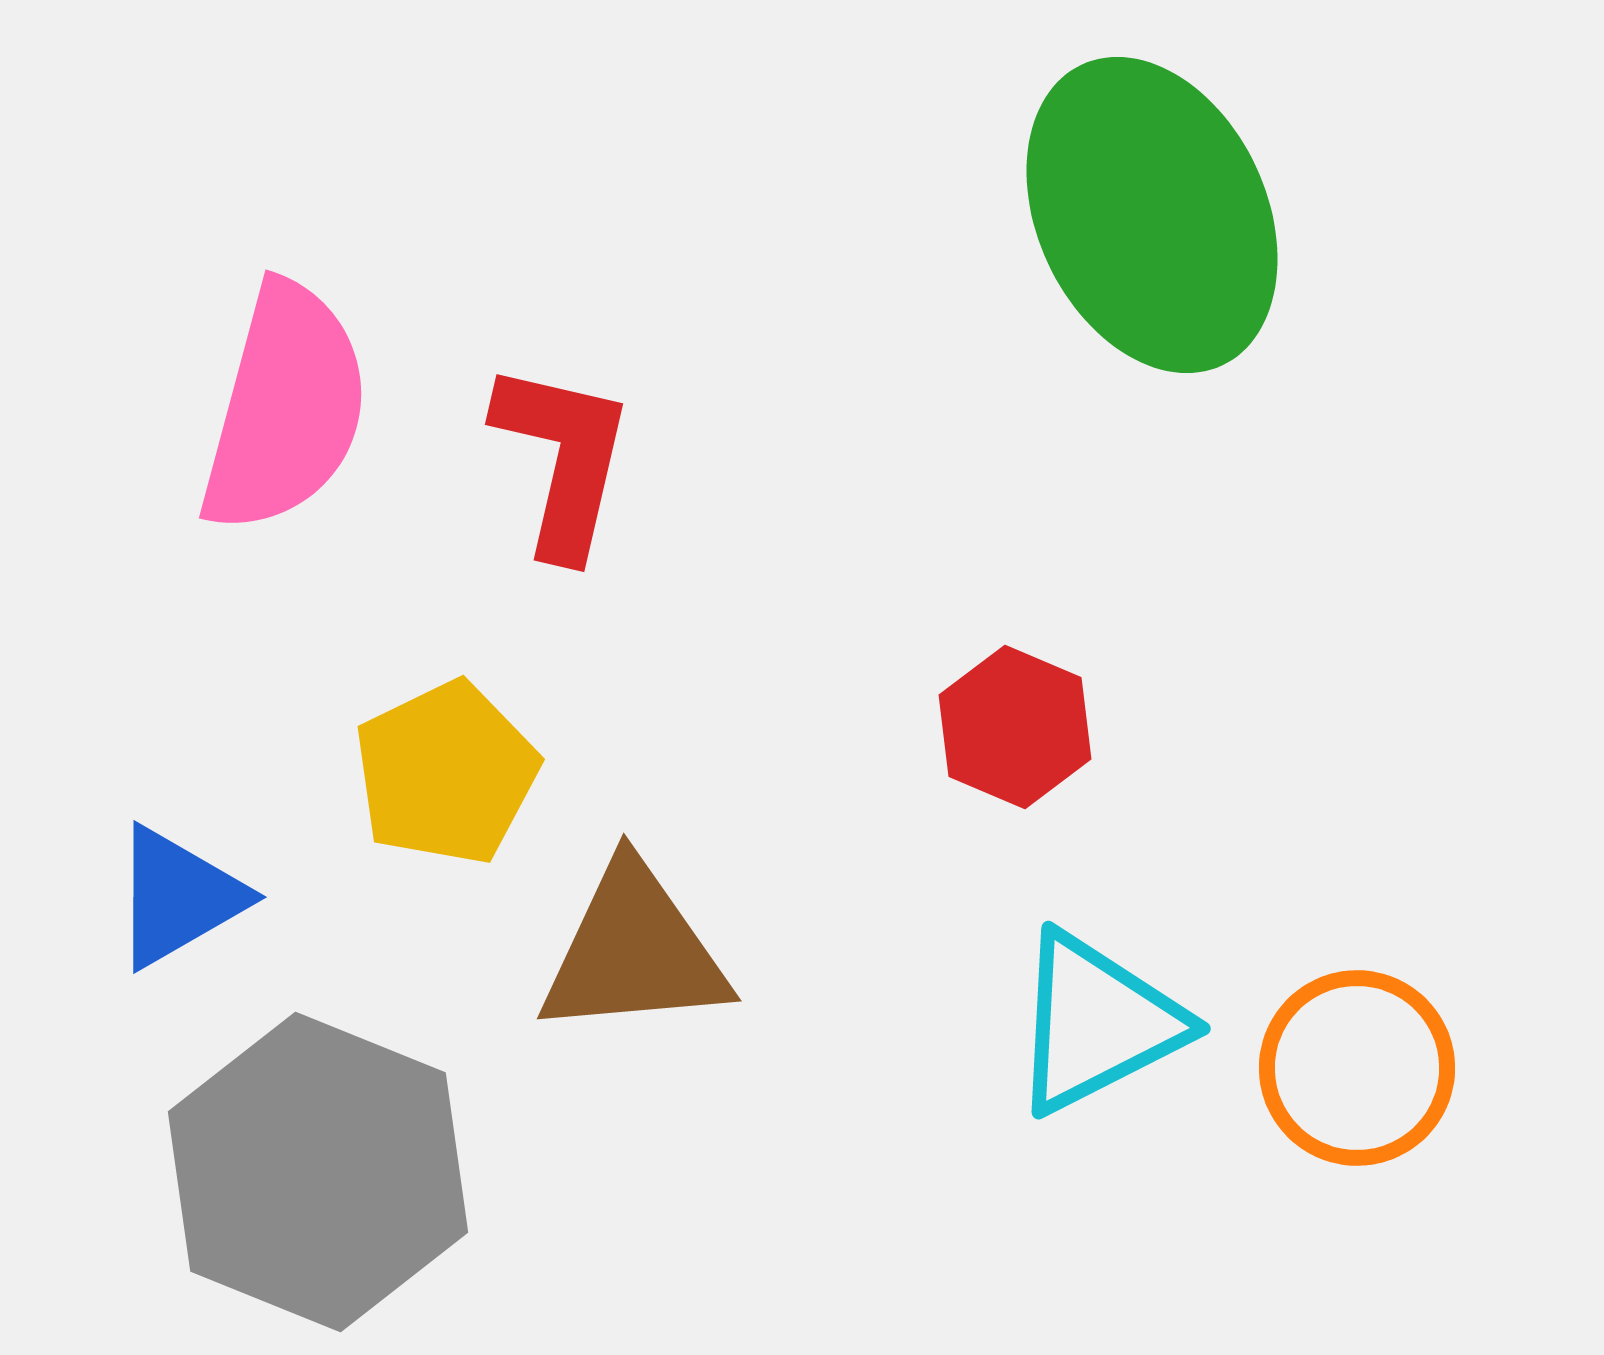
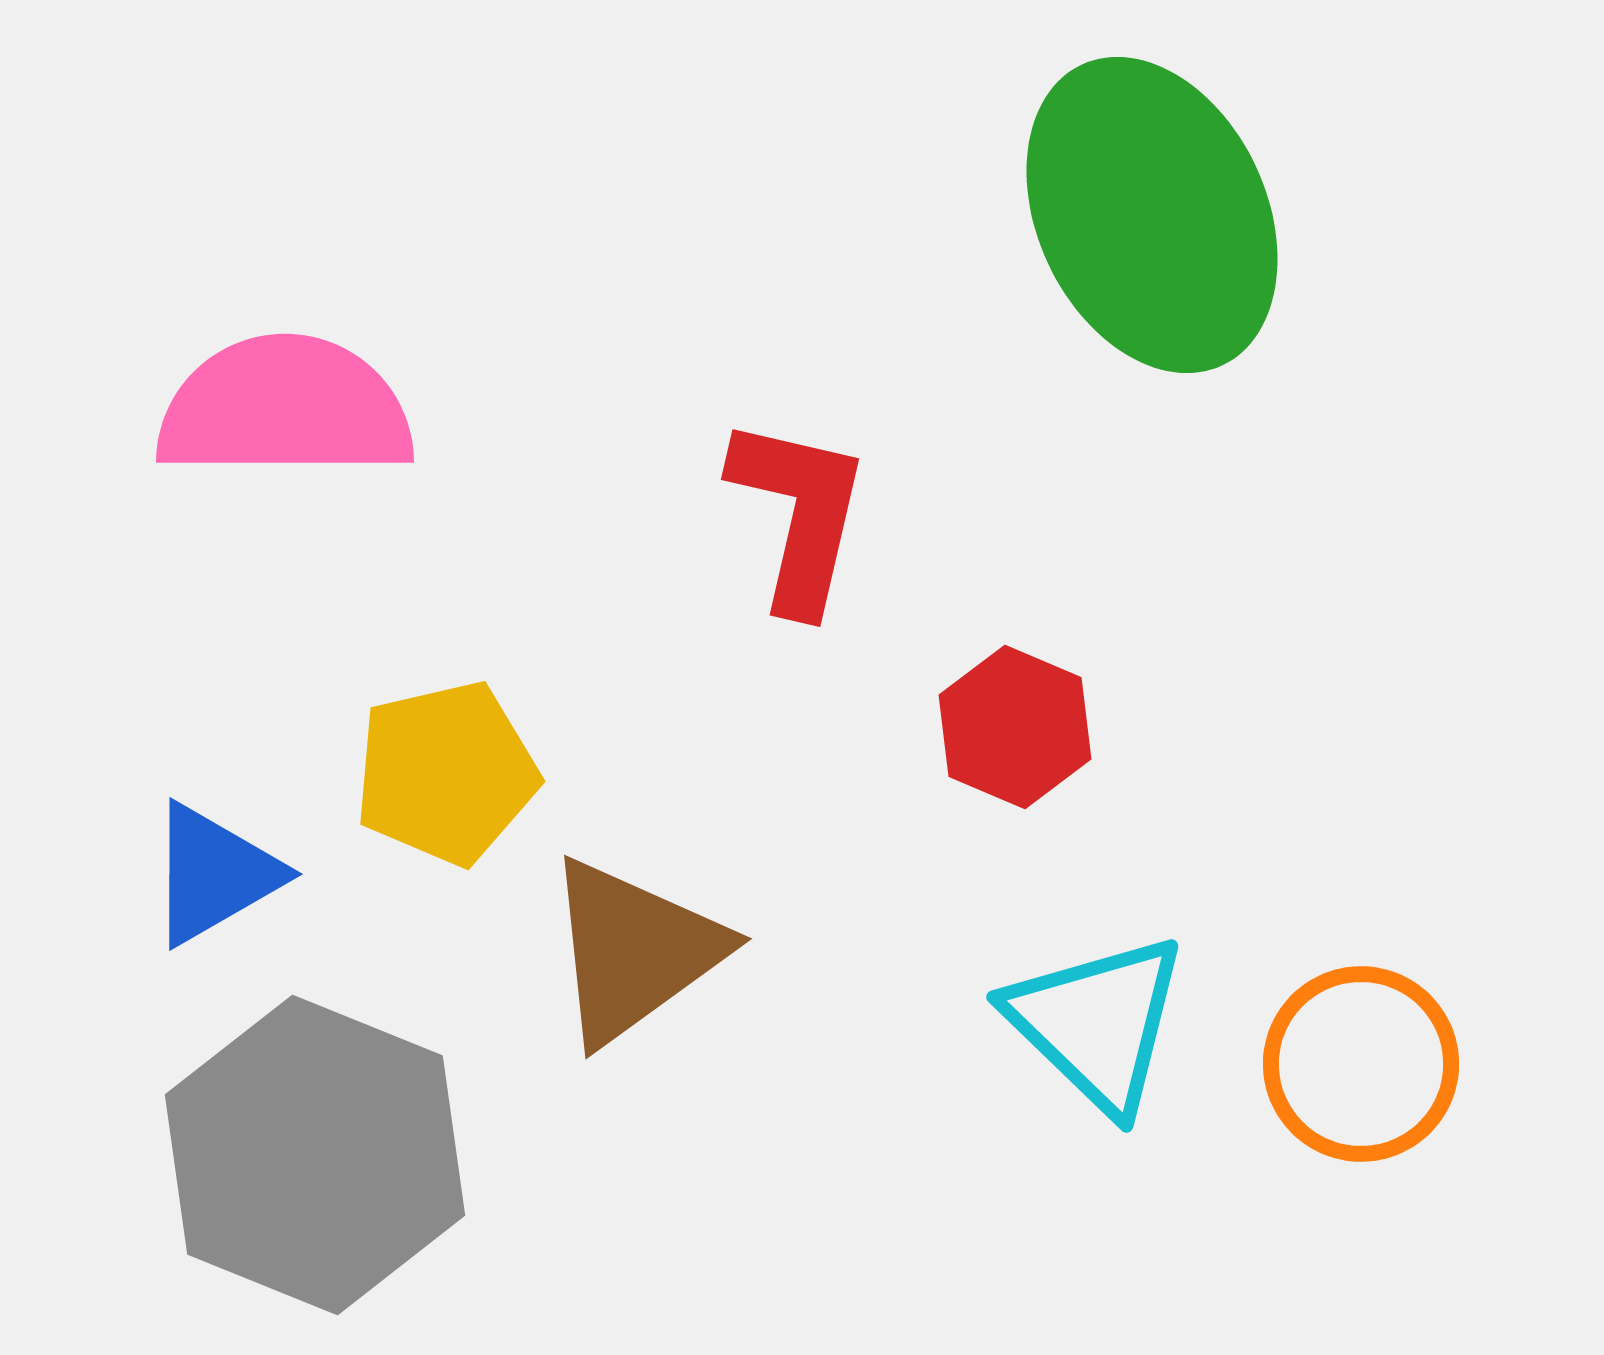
pink semicircle: rotated 105 degrees counterclockwise
red L-shape: moved 236 px right, 55 px down
yellow pentagon: rotated 13 degrees clockwise
blue triangle: moved 36 px right, 23 px up
brown triangle: rotated 31 degrees counterclockwise
cyan triangle: rotated 49 degrees counterclockwise
orange circle: moved 4 px right, 4 px up
gray hexagon: moved 3 px left, 17 px up
